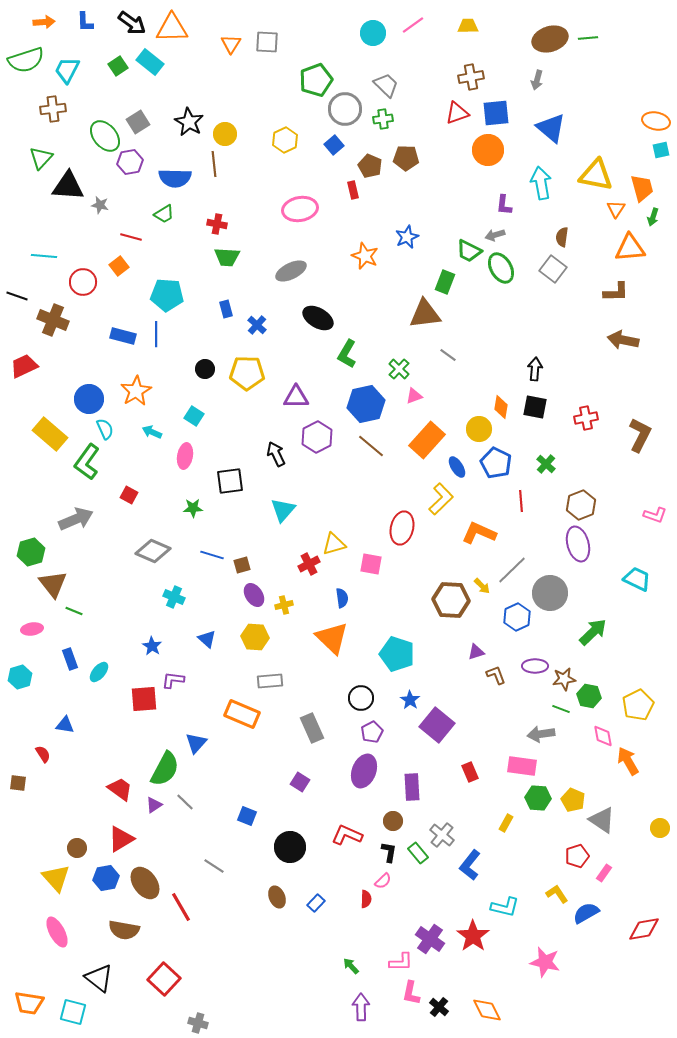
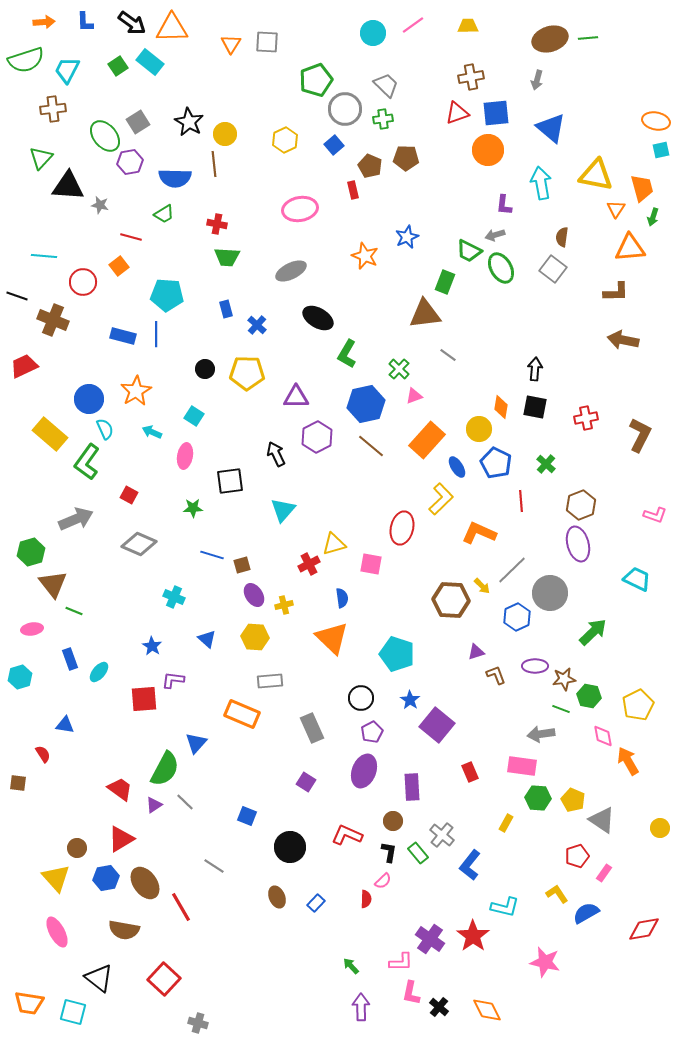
gray diamond at (153, 551): moved 14 px left, 7 px up
purple square at (300, 782): moved 6 px right
